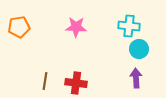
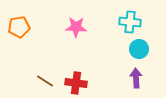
cyan cross: moved 1 px right, 4 px up
brown line: rotated 66 degrees counterclockwise
